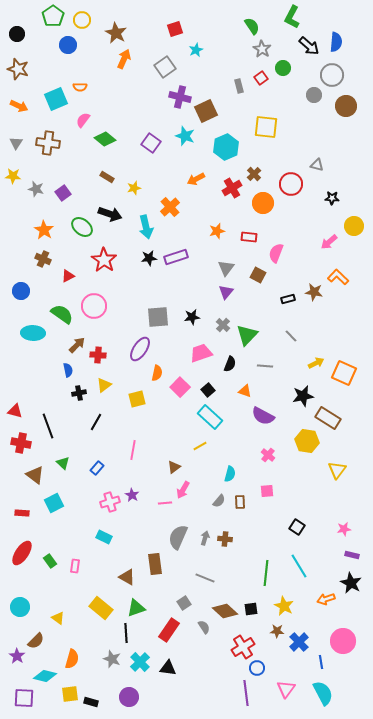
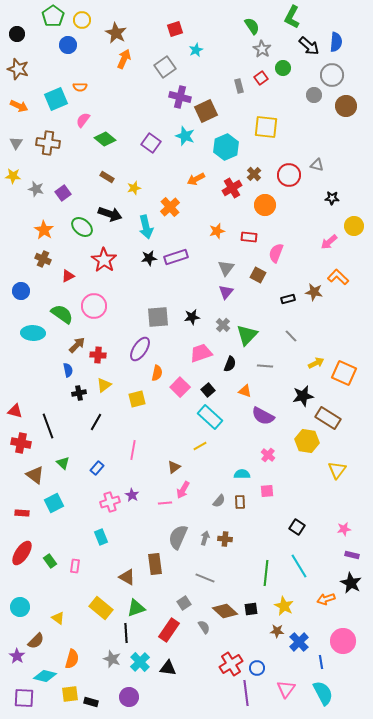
red circle at (291, 184): moved 2 px left, 9 px up
orange circle at (263, 203): moved 2 px right, 2 px down
cyan semicircle at (230, 474): moved 12 px right; rotated 105 degrees counterclockwise
cyan rectangle at (104, 537): moved 3 px left; rotated 42 degrees clockwise
red cross at (243, 647): moved 12 px left, 17 px down
